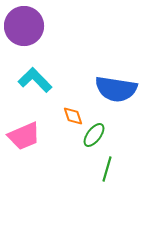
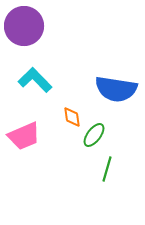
orange diamond: moved 1 px left, 1 px down; rotated 10 degrees clockwise
